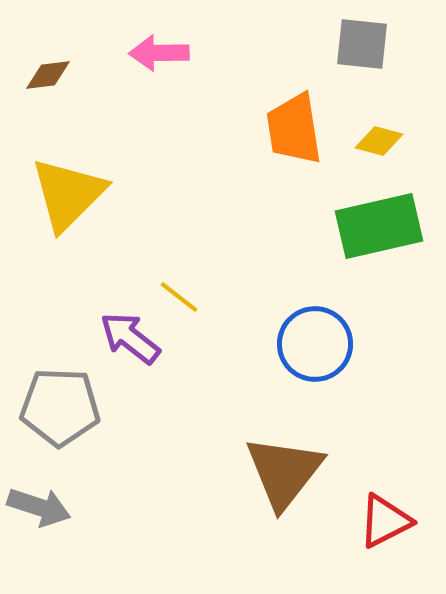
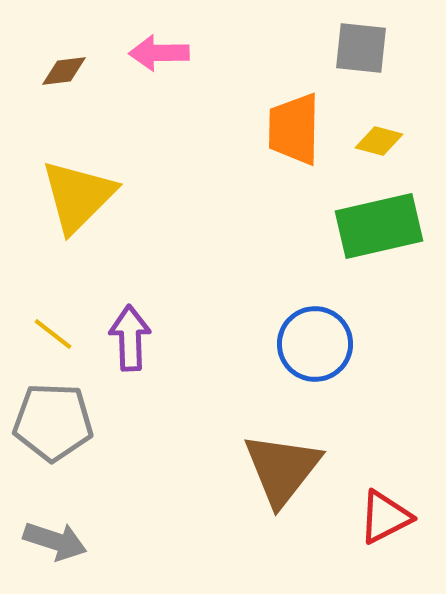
gray square: moved 1 px left, 4 px down
brown diamond: moved 16 px right, 4 px up
orange trapezoid: rotated 10 degrees clockwise
yellow triangle: moved 10 px right, 2 px down
yellow line: moved 126 px left, 37 px down
purple arrow: rotated 50 degrees clockwise
gray pentagon: moved 7 px left, 15 px down
brown triangle: moved 2 px left, 3 px up
gray arrow: moved 16 px right, 34 px down
red triangle: moved 4 px up
